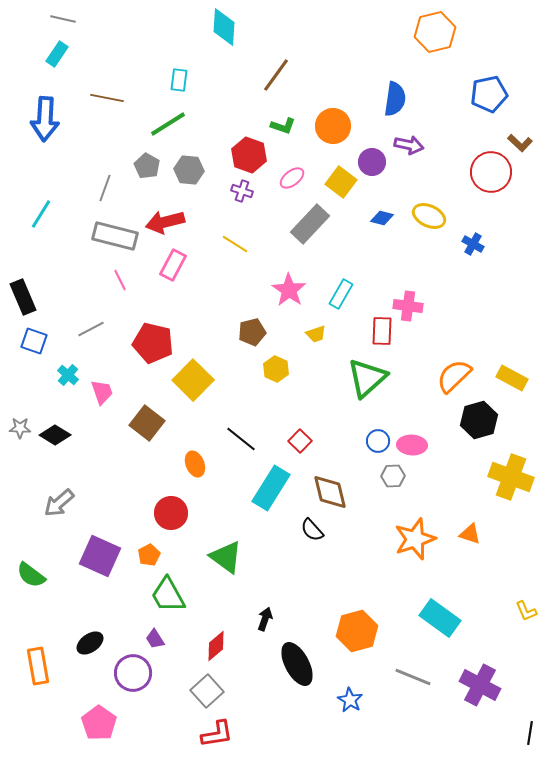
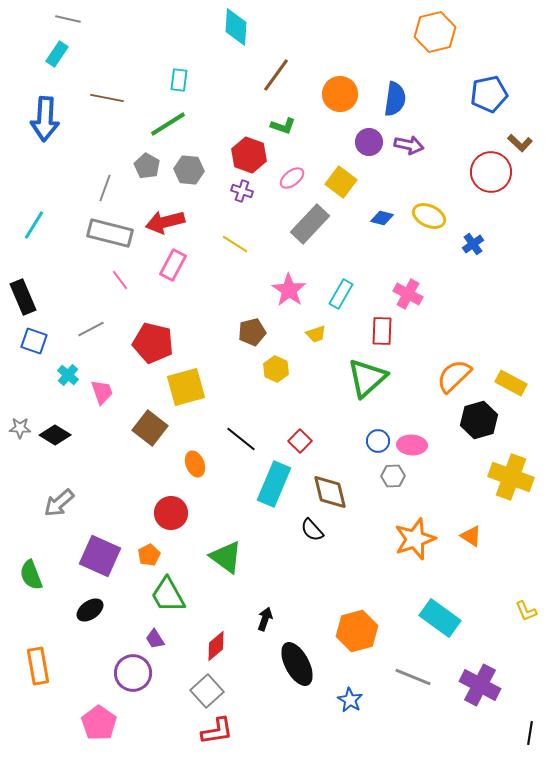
gray line at (63, 19): moved 5 px right
cyan diamond at (224, 27): moved 12 px right
orange circle at (333, 126): moved 7 px right, 32 px up
purple circle at (372, 162): moved 3 px left, 20 px up
cyan line at (41, 214): moved 7 px left, 11 px down
gray rectangle at (115, 236): moved 5 px left, 3 px up
blue cross at (473, 244): rotated 25 degrees clockwise
pink line at (120, 280): rotated 10 degrees counterclockwise
pink cross at (408, 306): moved 12 px up; rotated 20 degrees clockwise
yellow rectangle at (512, 378): moved 1 px left, 5 px down
yellow square at (193, 380): moved 7 px left, 7 px down; rotated 30 degrees clockwise
brown square at (147, 423): moved 3 px right, 5 px down
cyan rectangle at (271, 488): moved 3 px right, 4 px up; rotated 9 degrees counterclockwise
orange triangle at (470, 534): moved 1 px right, 2 px down; rotated 15 degrees clockwise
green semicircle at (31, 575): rotated 32 degrees clockwise
black ellipse at (90, 643): moved 33 px up
red L-shape at (217, 734): moved 3 px up
